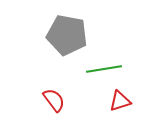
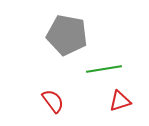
red semicircle: moved 1 px left, 1 px down
